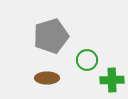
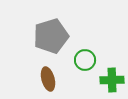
green circle: moved 2 px left
brown ellipse: moved 1 px right, 1 px down; rotated 75 degrees clockwise
